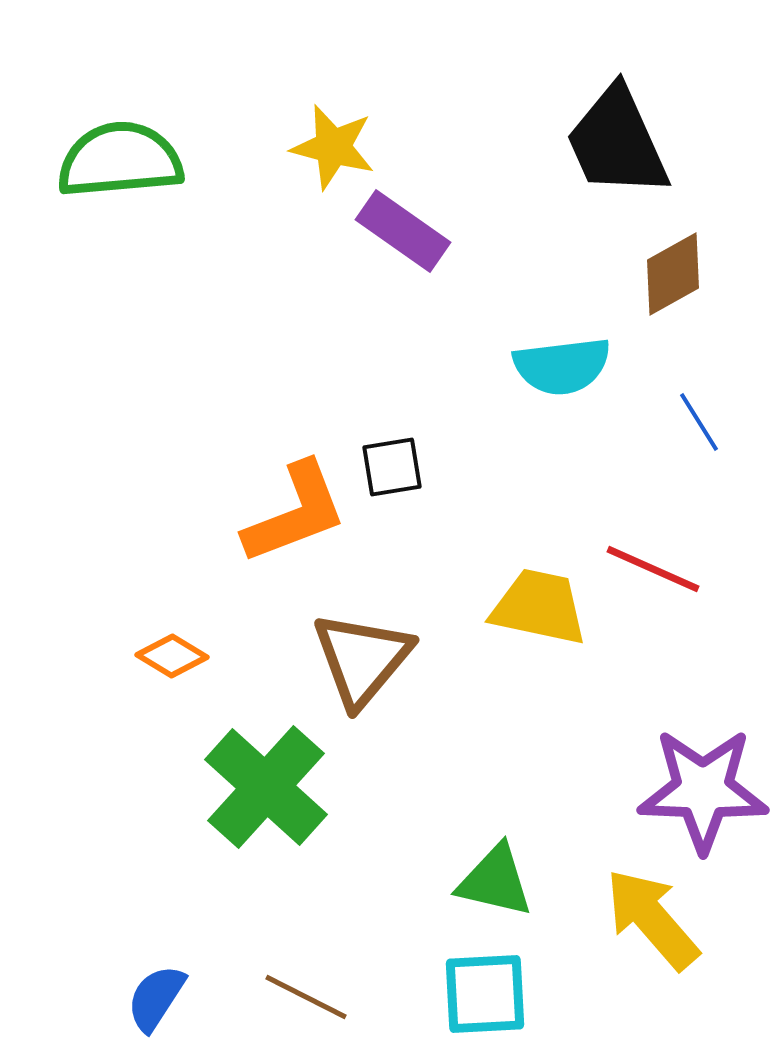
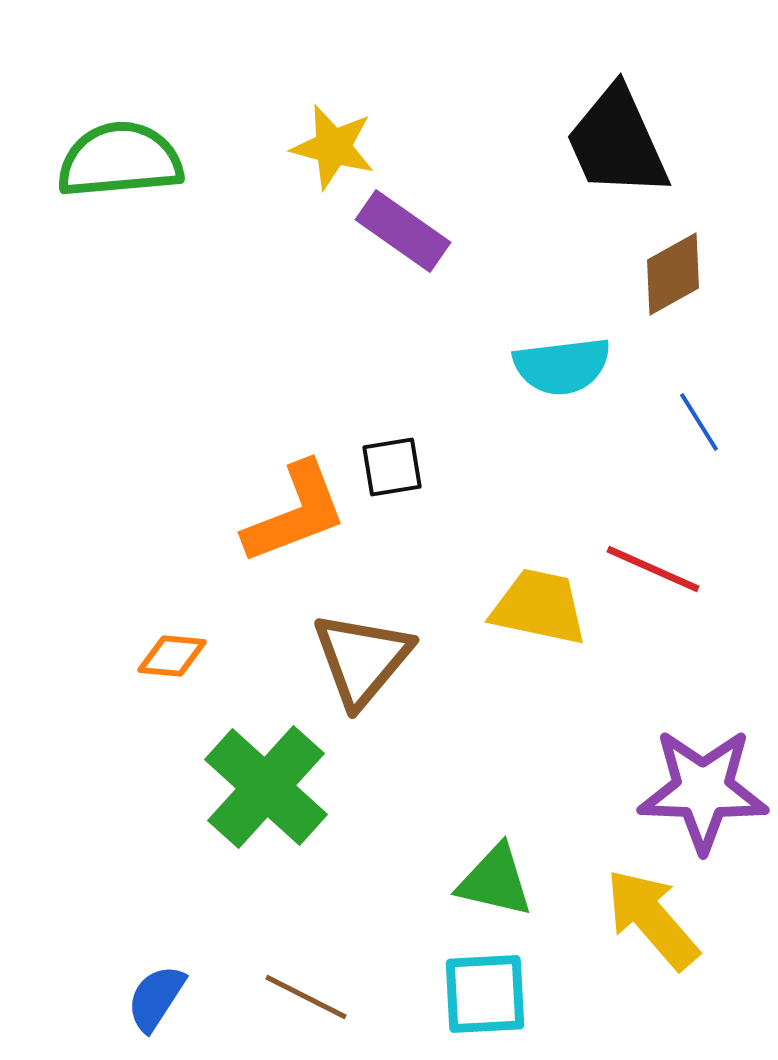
orange diamond: rotated 26 degrees counterclockwise
